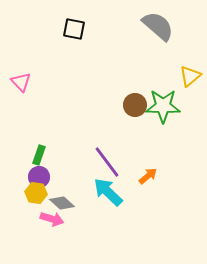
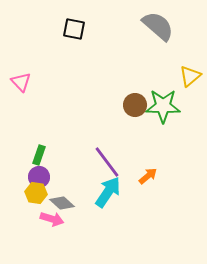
cyan arrow: rotated 80 degrees clockwise
